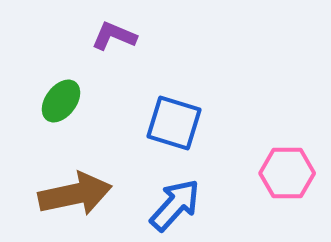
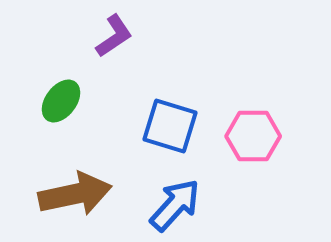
purple L-shape: rotated 123 degrees clockwise
blue square: moved 4 px left, 3 px down
pink hexagon: moved 34 px left, 37 px up
